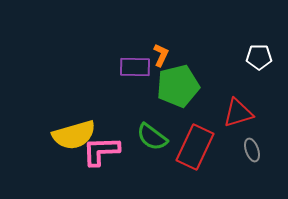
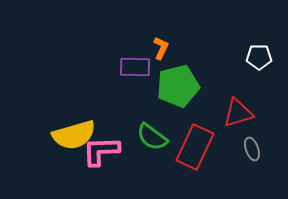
orange L-shape: moved 7 px up
gray ellipse: moved 1 px up
